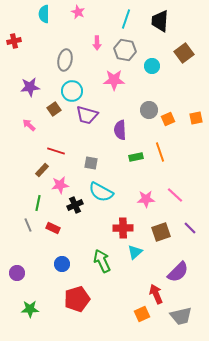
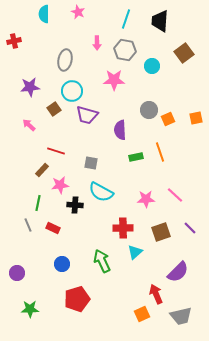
black cross at (75, 205): rotated 28 degrees clockwise
